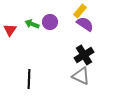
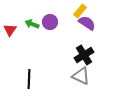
purple semicircle: moved 2 px right, 1 px up
